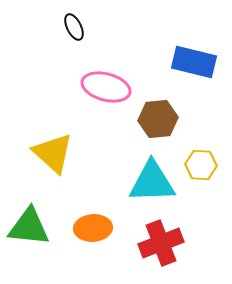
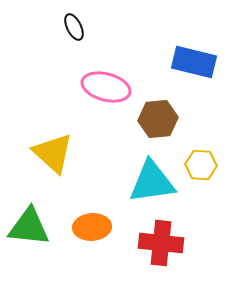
cyan triangle: rotated 6 degrees counterclockwise
orange ellipse: moved 1 px left, 1 px up
red cross: rotated 27 degrees clockwise
